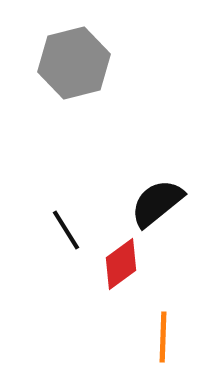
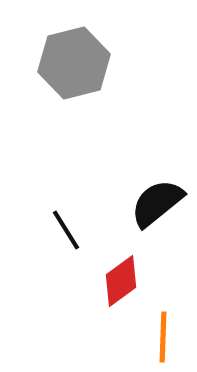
red diamond: moved 17 px down
